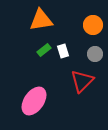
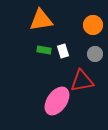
green rectangle: rotated 48 degrees clockwise
red triangle: rotated 35 degrees clockwise
pink ellipse: moved 23 px right
